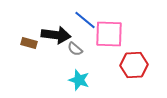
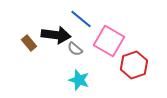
blue line: moved 4 px left, 1 px up
pink square: moved 7 px down; rotated 28 degrees clockwise
brown rectangle: rotated 35 degrees clockwise
red hexagon: rotated 16 degrees counterclockwise
